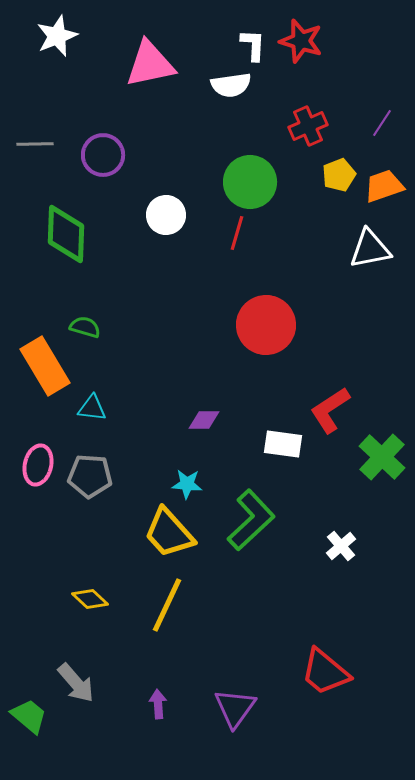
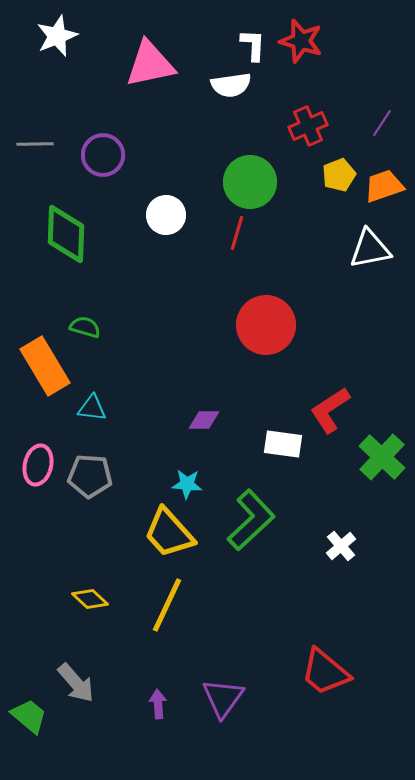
purple triangle: moved 12 px left, 10 px up
